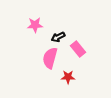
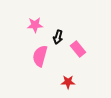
black arrow: rotated 48 degrees counterclockwise
pink semicircle: moved 10 px left, 2 px up
red star: moved 5 px down
